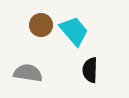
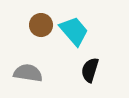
black semicircle: rotated 15 degrees clockwise
